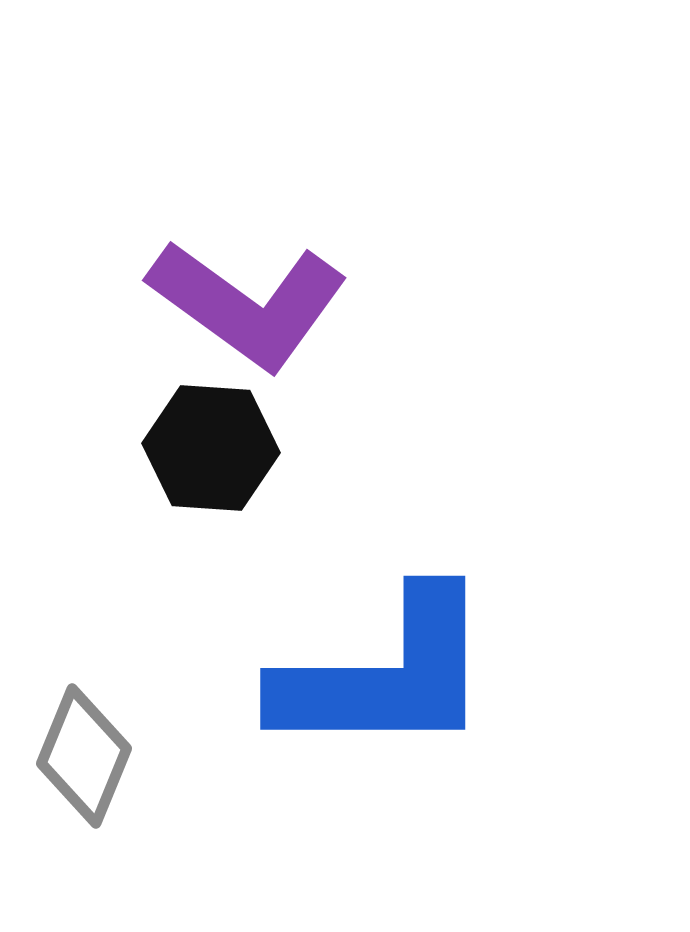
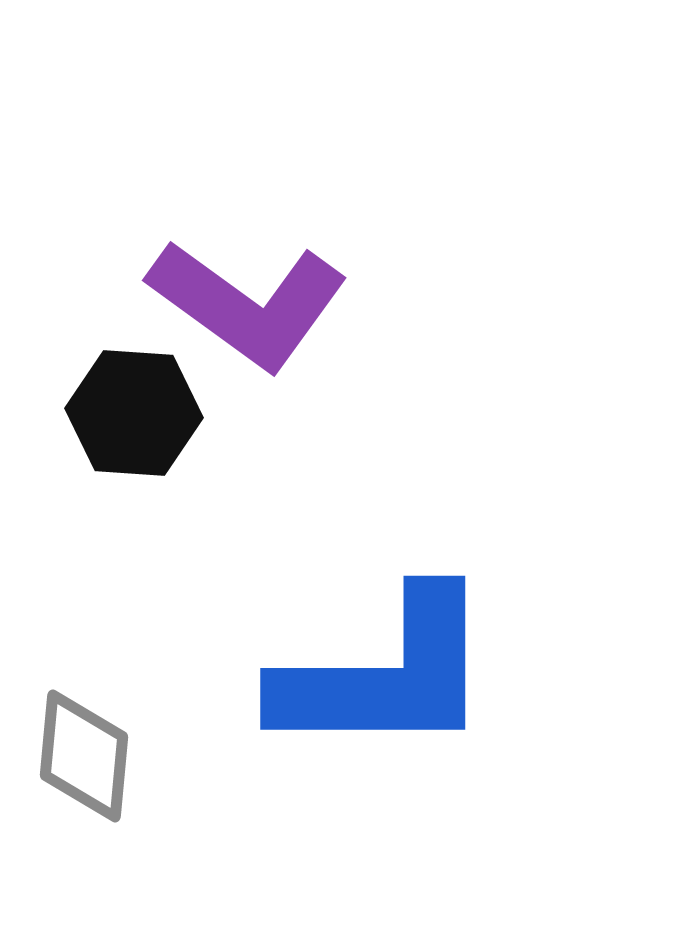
black hexagon: moved 77 px left, 35 px up
gray diamond: rotated 17 degrees counterclockwise
